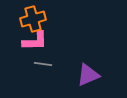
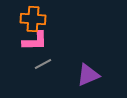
orange cross: rotated 20 degrees clockwise
gray line: rotated 36 degrees counterclockwise
